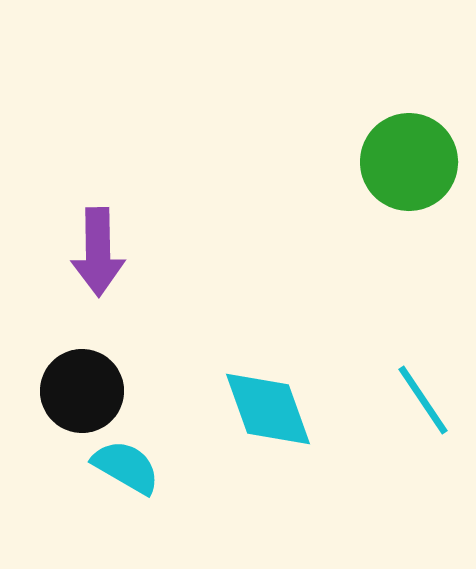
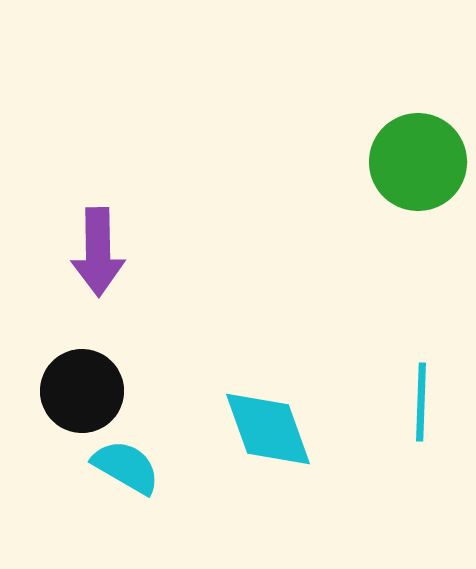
green circle: moved 9 px right
cyan line: moved 2 px left, 2 px down; rotated 36 degrees clockwise
cyan diamond: moved 20 px down
